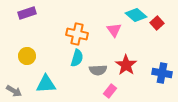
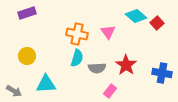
cyan diamond: moved 1 px down
pink triangle: moved 6 px left, 2 px down
gray semicircle: moved 1 px left, 2 px up
